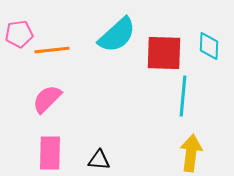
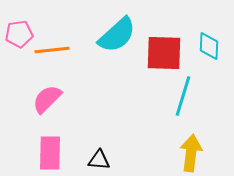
cyan line: rotated 12 degrees clockwise
